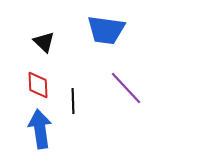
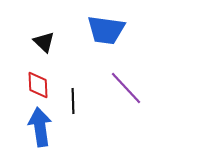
blue arrow: moved 2 px up
